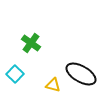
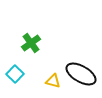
green cross: rotated 18 degrees clockwise
yellow triangle: moved 4 px up
